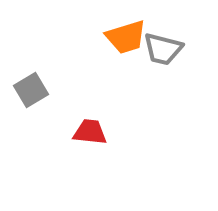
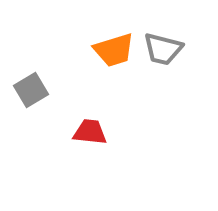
orange trapezoid: moved 12 px left, 13 px down
